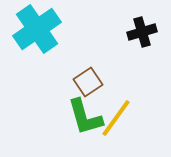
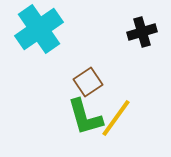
cyan cross: moved 2 px right
